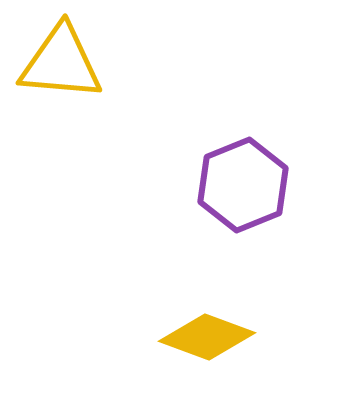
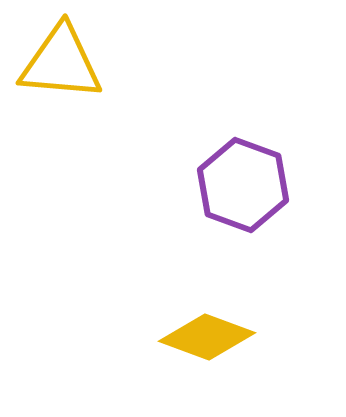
purple hexagon: rotated 18 degrees counterclockwise
